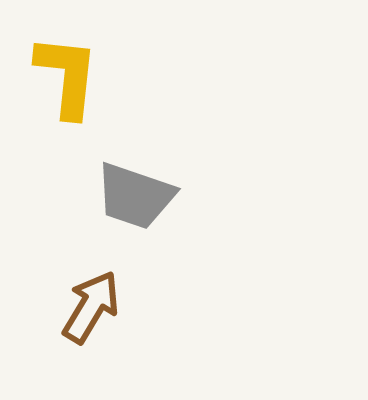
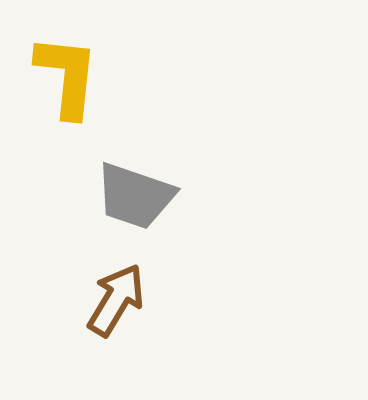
brown arrow: moved 25 px right, 7 px up
